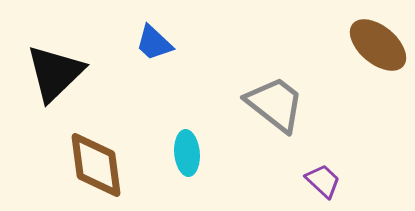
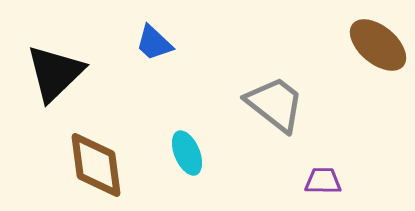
cyan ellipse: rotated 18 degrees counterclockwise
purple trapezoid: rotated 42 degrees counterclockwise
